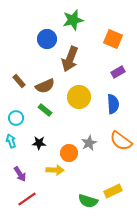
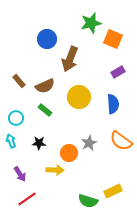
green star: moved 18 px right, 3 px down
